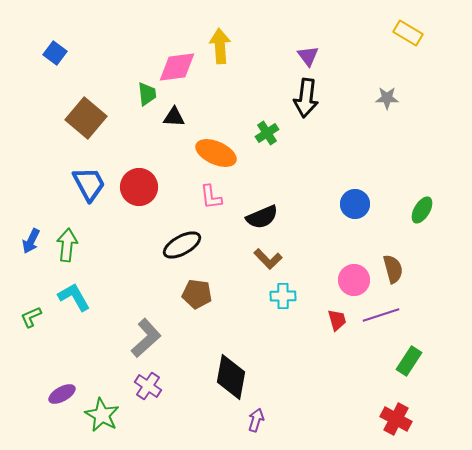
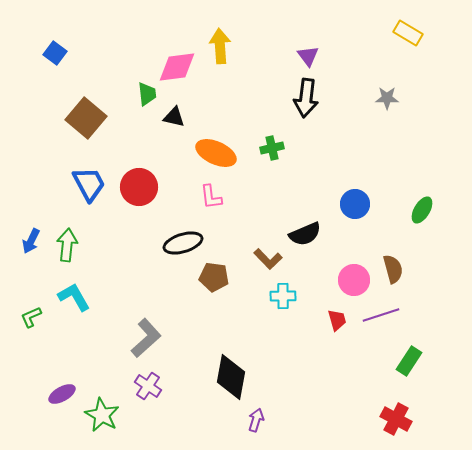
black triangle: rotated 10 degrees clockwise
green cross: moved 5 px right, 15 px down; rotated 20 degrees clockwise
black semicircle: moved 43 px right, 17 px down
black ellipse: moved 1 px right, 2 px up; rotated 12 degrees clockwise
brown pentagon: moved 17 px right, 17 px up
